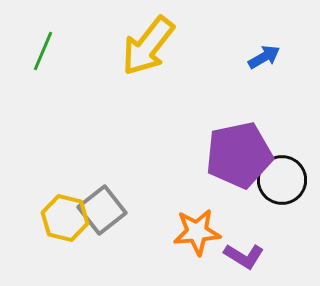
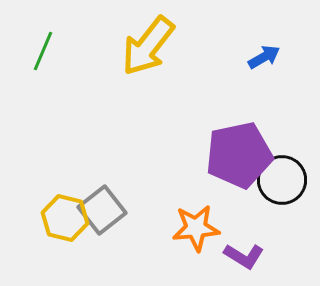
orange star: moved 1 px left, 4 px up
